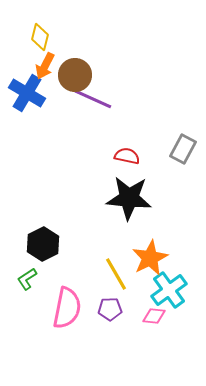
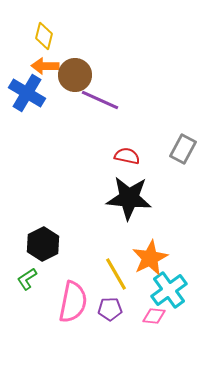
yellow diamond: moved 4 px right, 1 px up
orange arrow: rotated 64 degrees clockwise
purple line: moved 7 px right, 1 px down
pink semicircle: moved 6 px right, 6 px up
